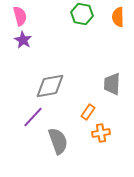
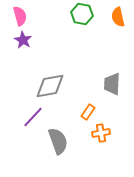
orange semicircle: rotated 12 degrees counterclockwise
